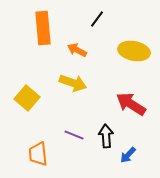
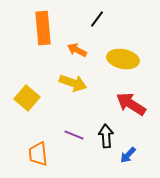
yellow ellipse: moved 11 px left, 8 px down
